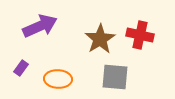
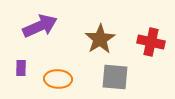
red cross: moved 11 px right, 7 px down
purple rectangle: rotated 35 degrees counterclockwise
